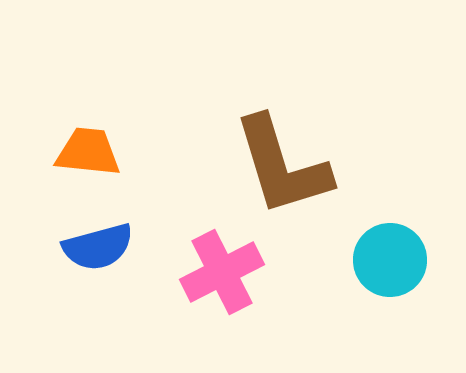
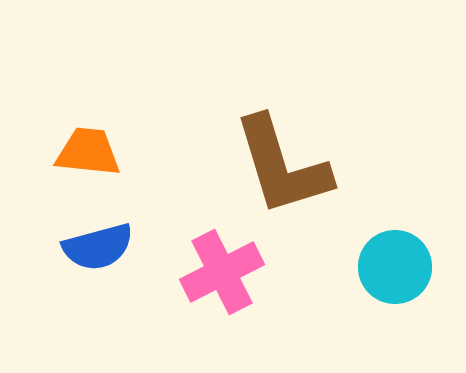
cyan circle: moved 5 px right, 7 px down
